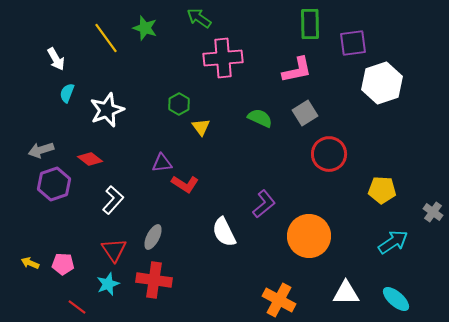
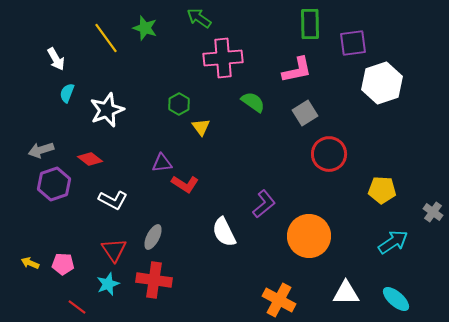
green semicircle: moved 7 px left, 16 px up; rotated 10 degrees clockwise
white L-shape: rotated 76 degrees clockwise
